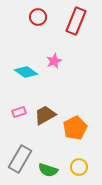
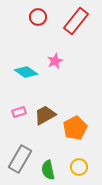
red rectangle: rotated 16 degrees clockwise
pink star: moved 1 px right
green semicircle: rotated 60 degrees clockwise
